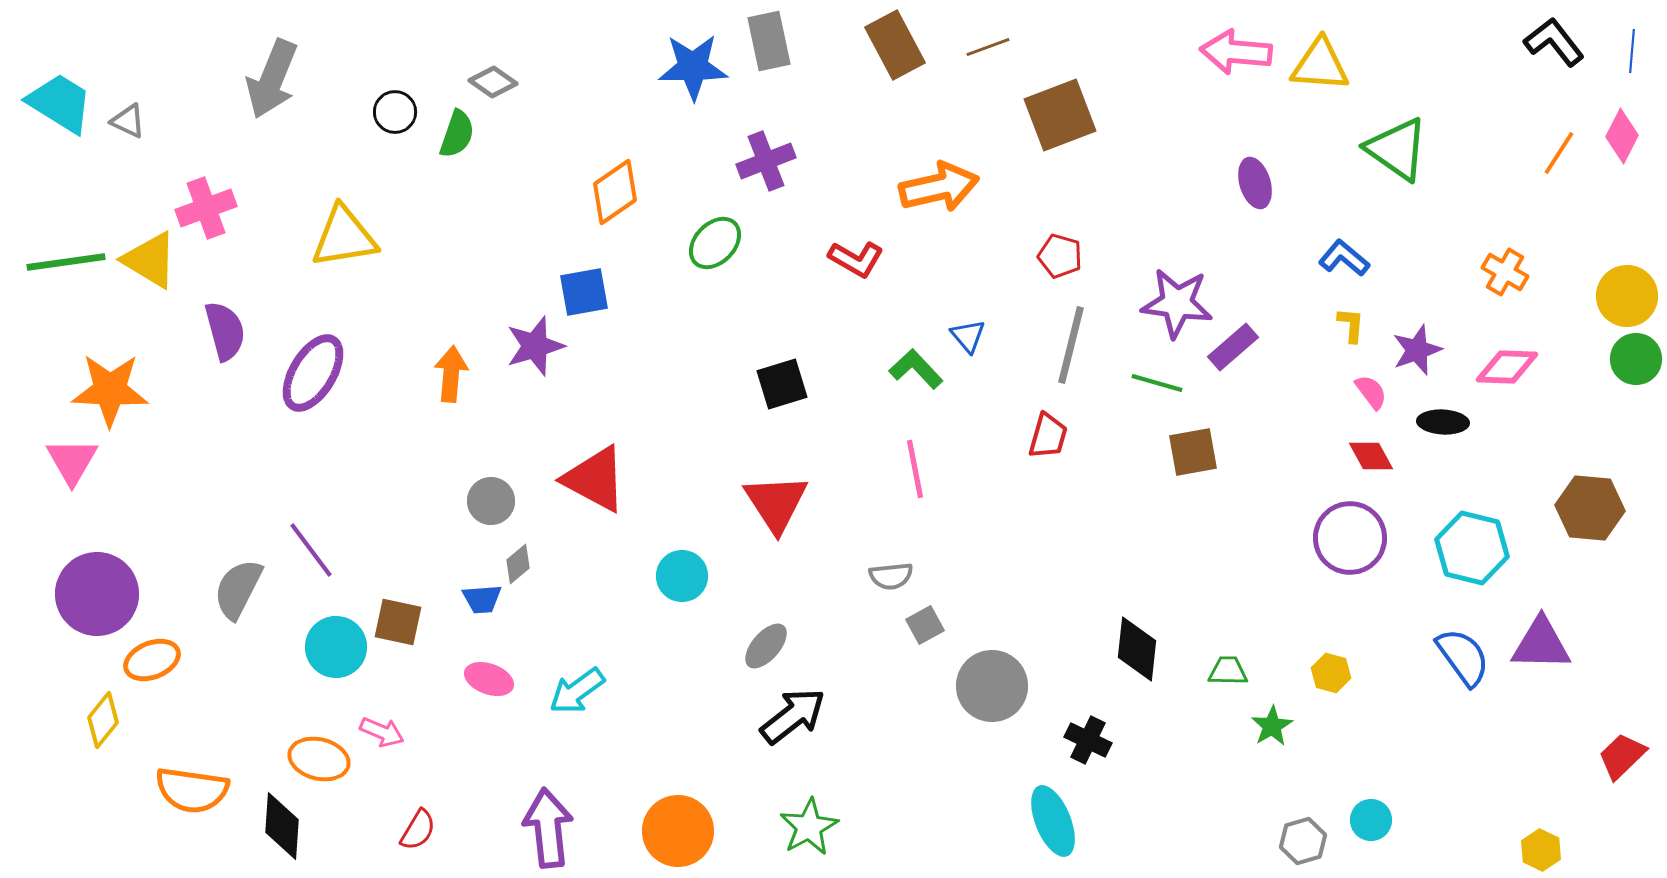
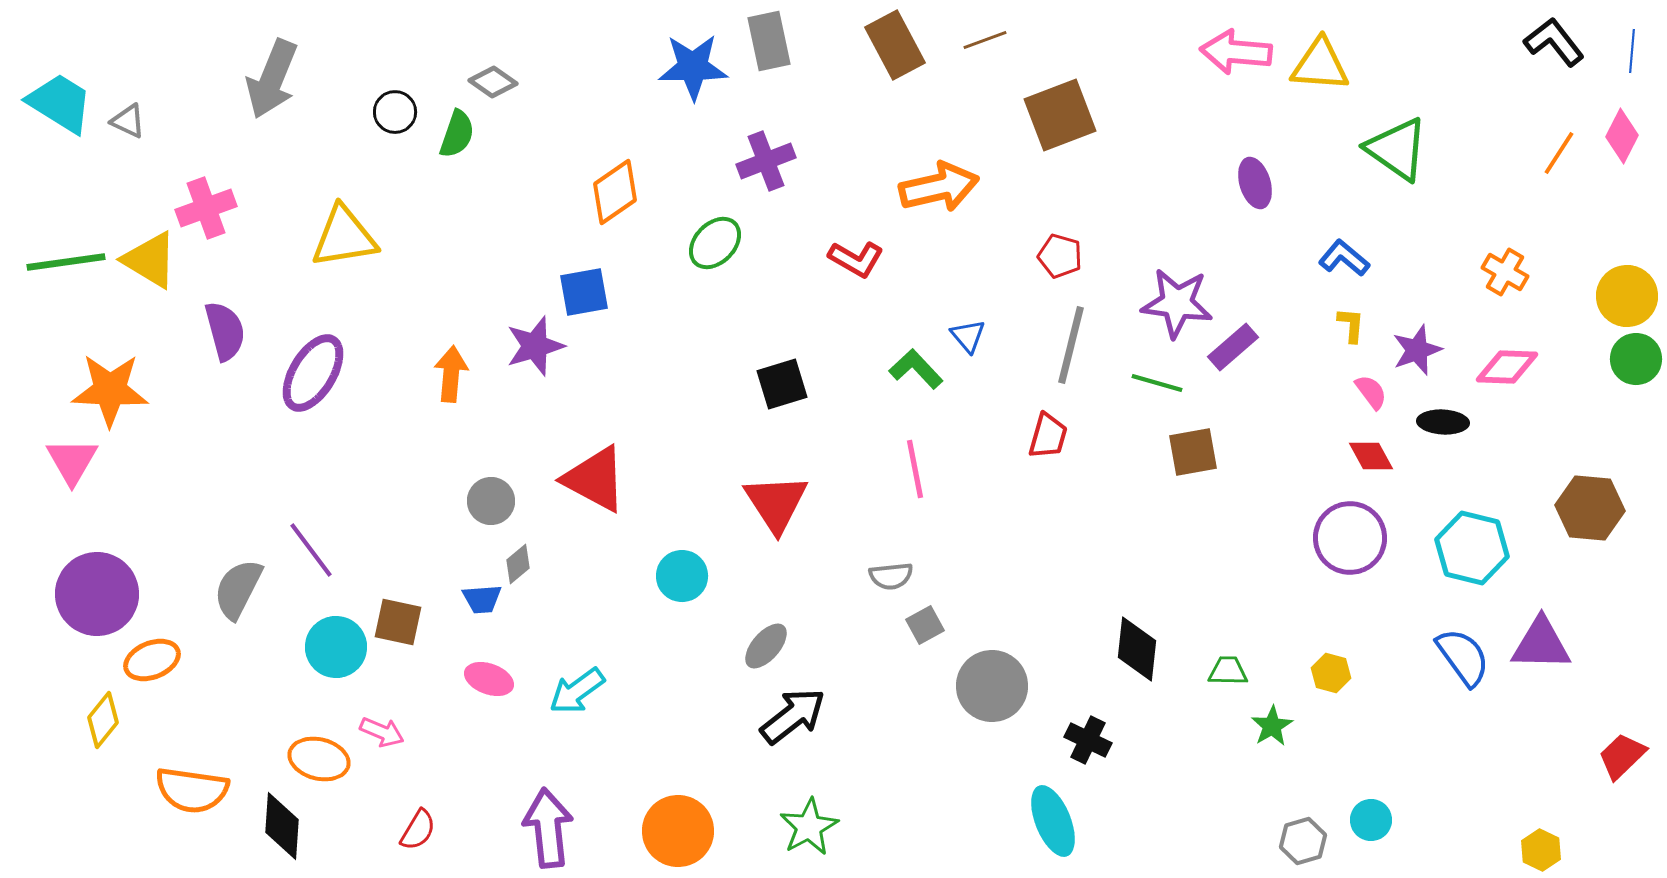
brown line at (988, 47): moved 3 px left, 7 px up
